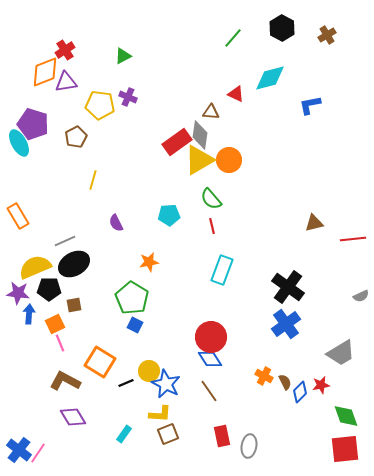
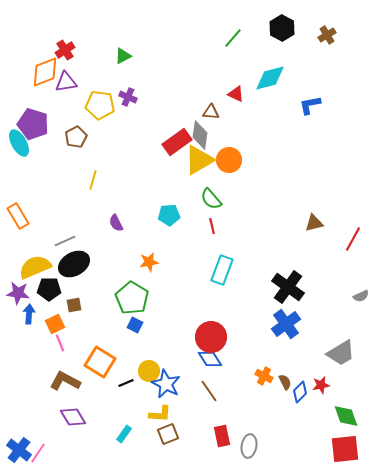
red line at (353, 239): rotated 55 degrees counterclockwise
